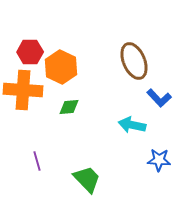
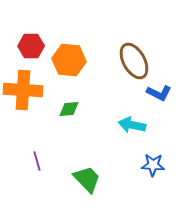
red hexagon: moved 1 px right, 6 px up
brown ellipse: rotated 6 degrees counterclockwise
orange hexagon: moved 8 px right, 7 px up; rotated 20 degrees counterclockwise
blue L-shape: moved 5 px up; rotated 20 degrees counterclockwise
green diamond: moved 2 px down
blue star: moved 6 px left, 5 px down
